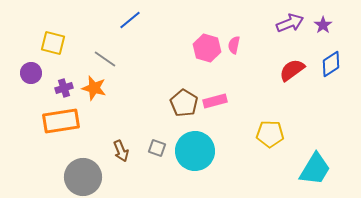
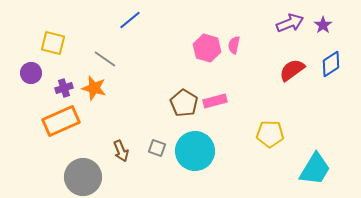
orange rectangle: rotated 15 degrees counterclockwise
